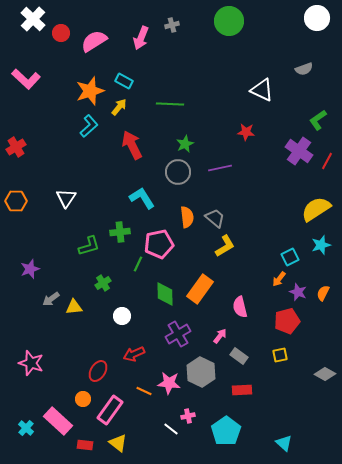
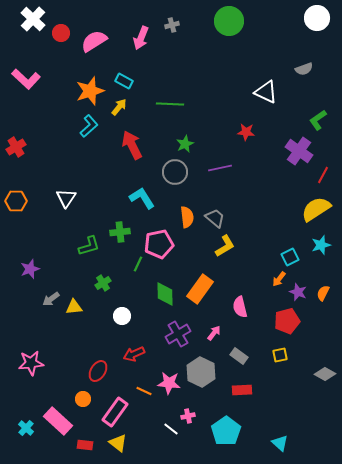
white triangle at (262, 90): moved 4 px right, 2 px down
red line at (327, 161): moved 4 px left, 14 px down
gray circle at (178, 172): moved 3 px left
pink arrow at (220, 336): moved 6 px left, 3 px up
pink star at (31, 363): rotated 25 degrees counterclockwise
pink rectangle at (110, 410): moved 5 px right, 2 px down
cyan triangle at (284, 443): moved 4 px left
